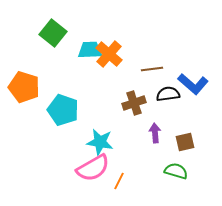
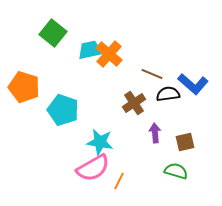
cyan trapezoid: rotated 10 degrees counterclockwise
brown line: moved 5 px down; rotated 30 degrees clockwise
brown cross: rotated 15 degrees counterclockwise
